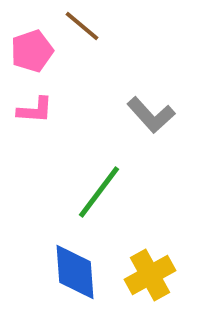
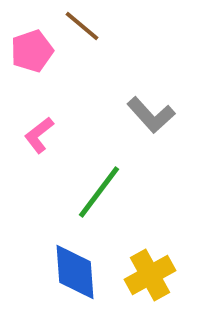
pink L-shape: moved 4 px right, 25 px down; rotated 138 degrees clockwise
